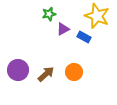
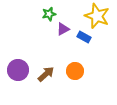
orange circle: moved 1 px right, 1 px up
